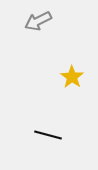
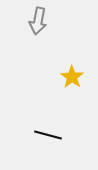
gray arrow: rotated 52 degrees counterclockwise
